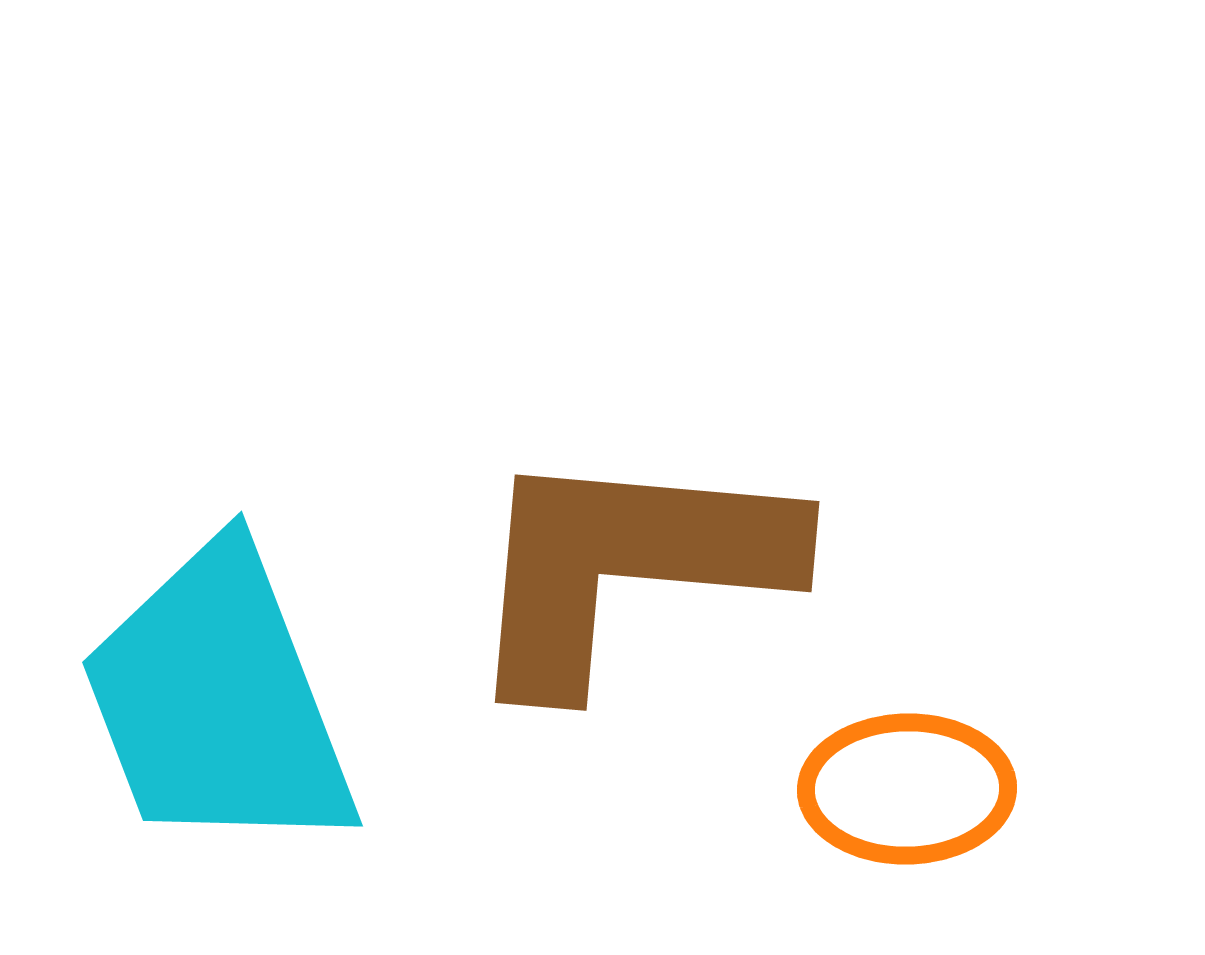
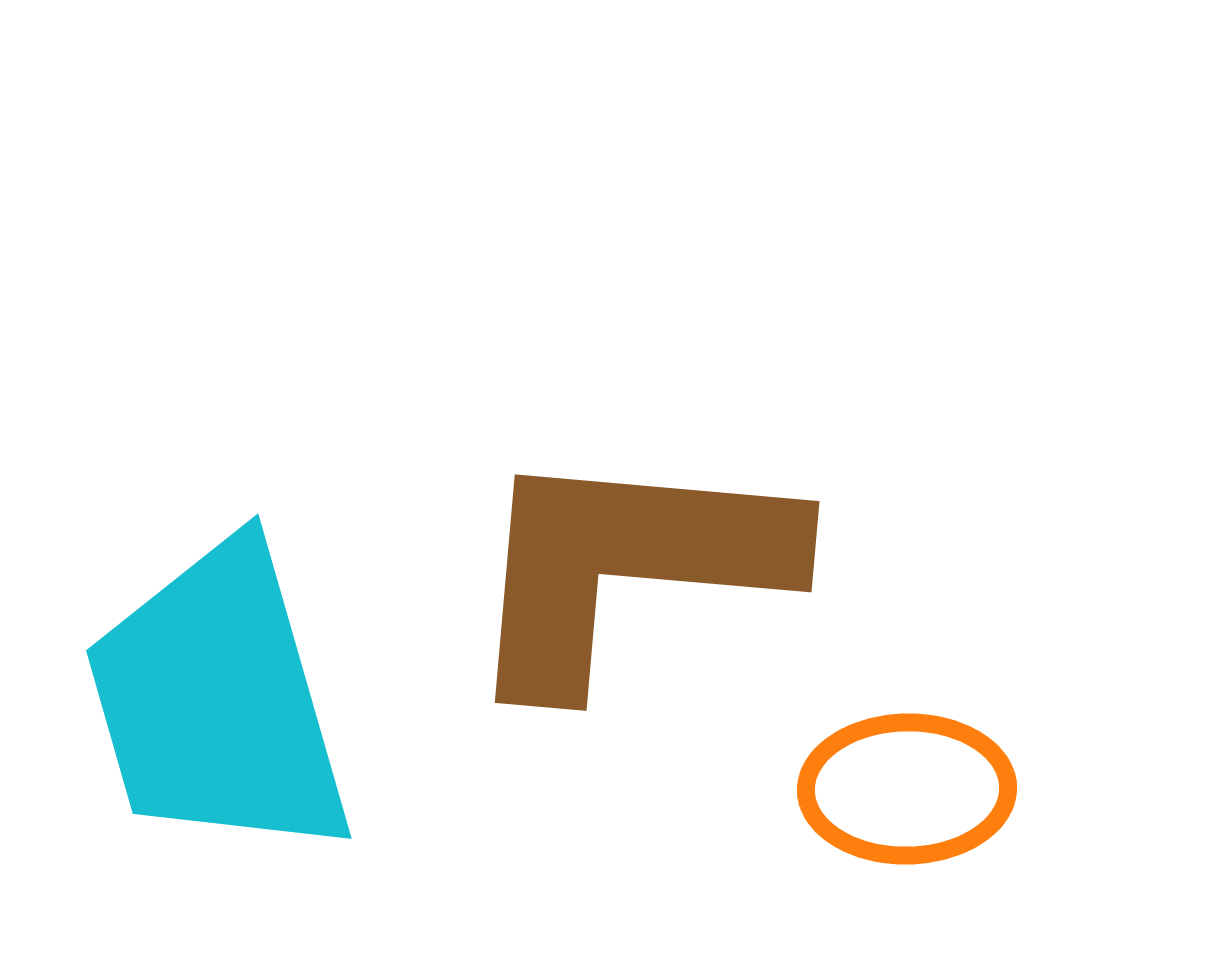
cyan trapezoid: rotated 5 degrees clockwise
